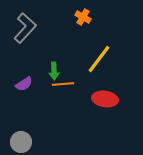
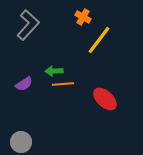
gray L-shape: moved 3 px right, 3 px up
yellow line: moved 19 px up
green arrow: rotated 90 degrees clockwise
red ellipse: rotated 35 degrees clockwise
